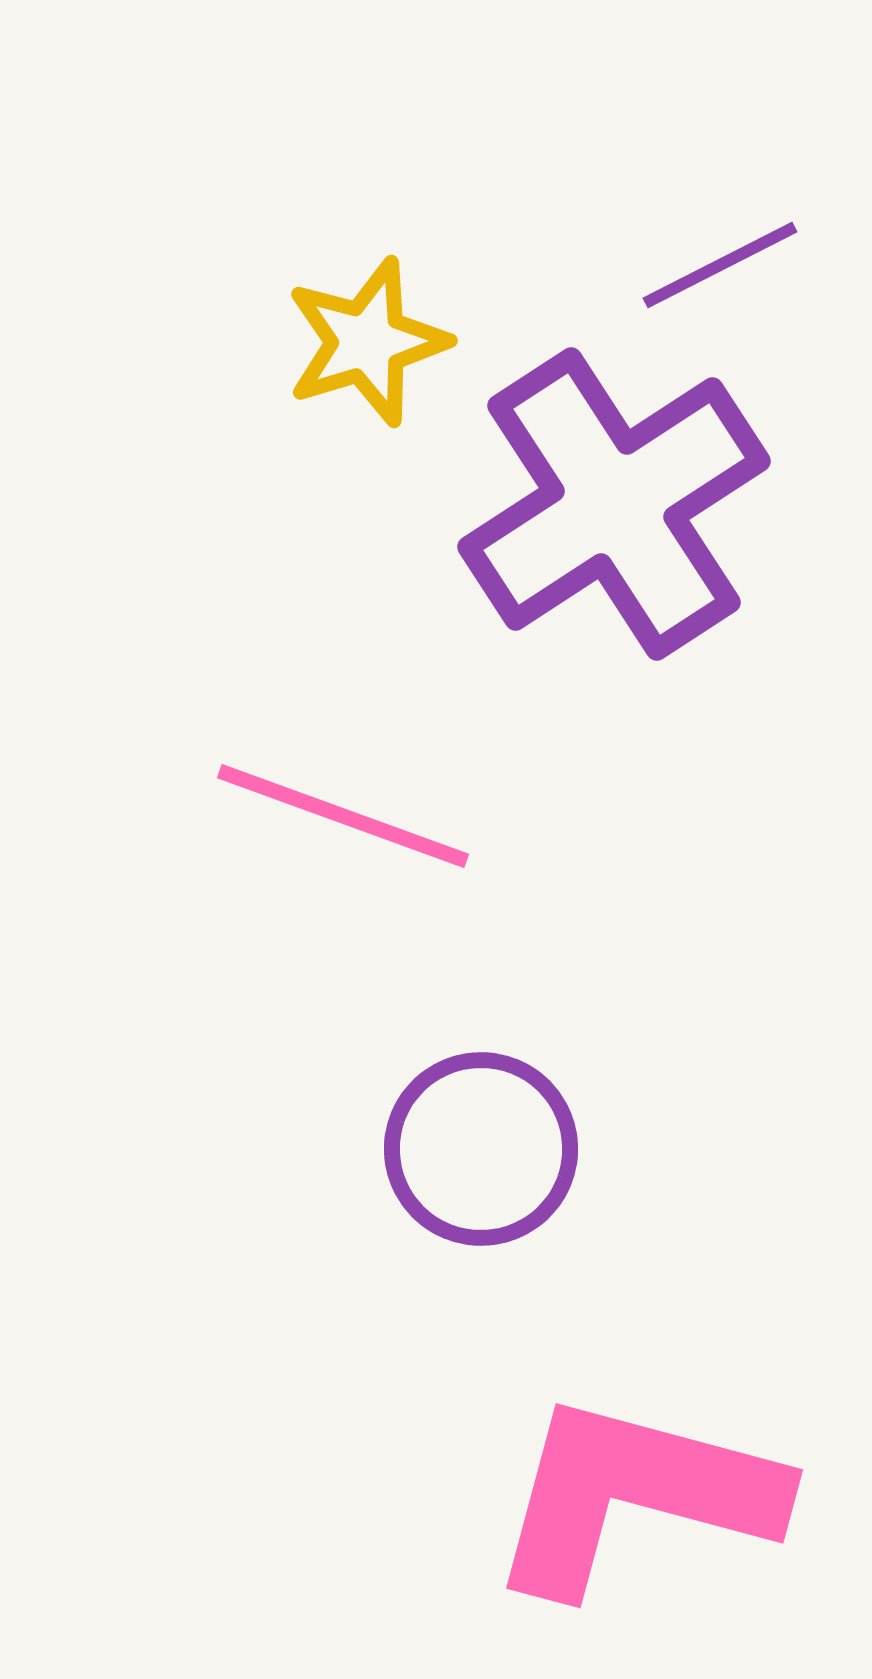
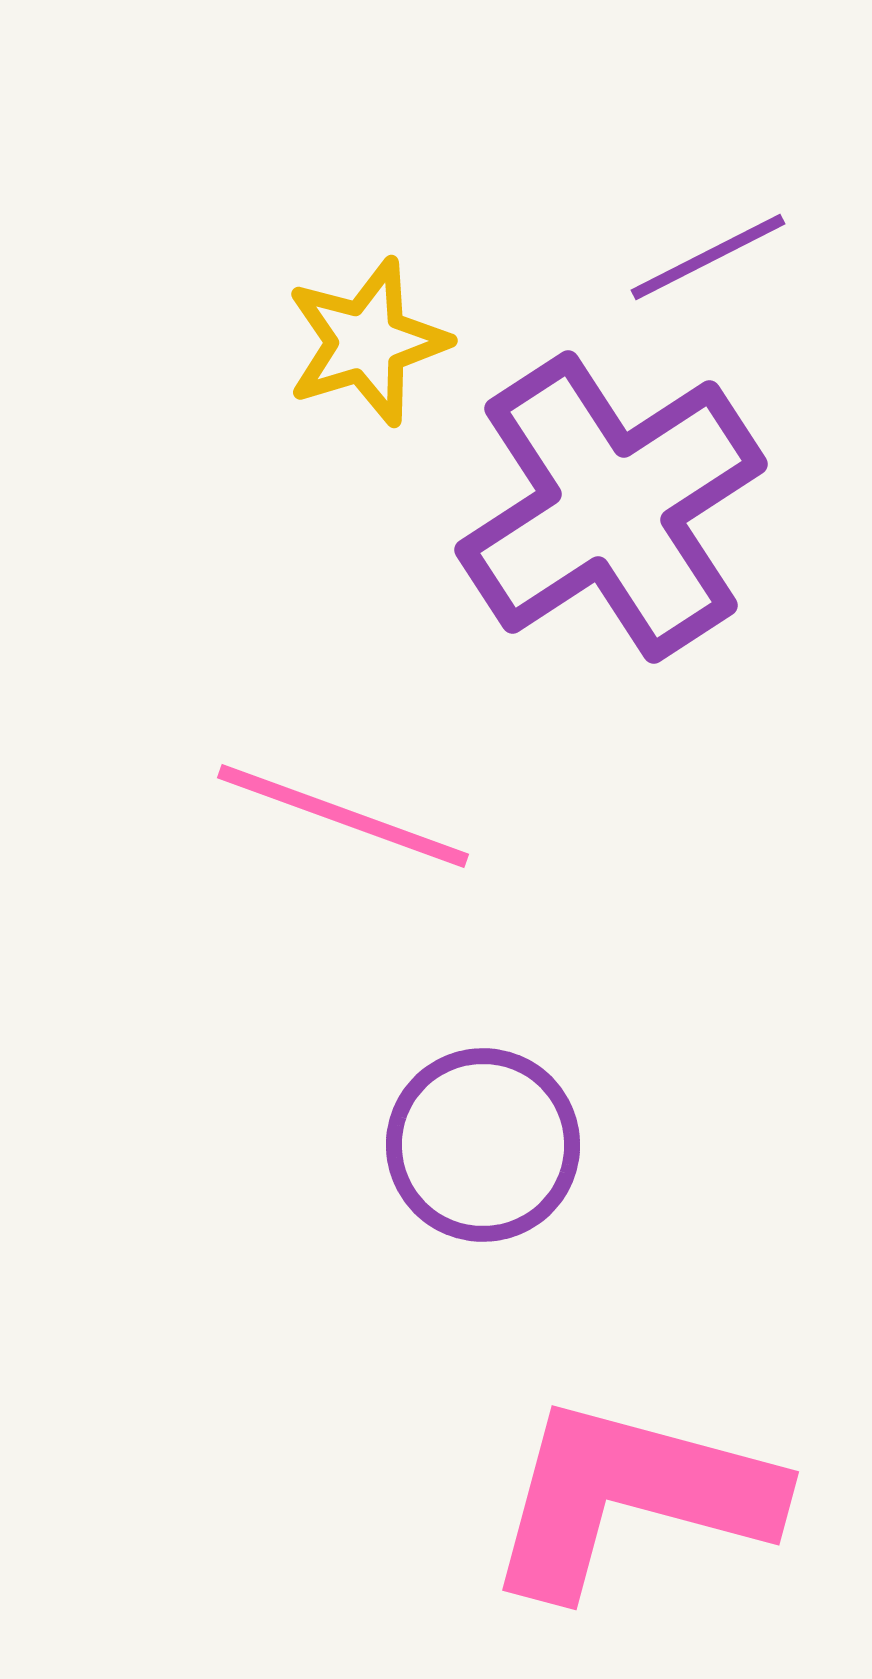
purple line: moved 12 px left, 8 px up
purple cross: moved 3 px left, 3 px down
purple circle: moved 2 px right, 4 px up
pink L-shape: moved 4 px left, 2 px down
